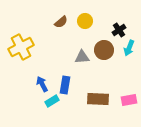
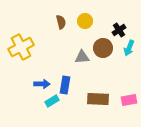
brown semicircle: rotated 64 degrees counterclockwise
brown circle: moved 1 px left, 2 px up
blue arrow: rotated 119 degrees clockwise
